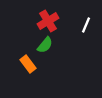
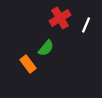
red cross: moved 12 px right, 3 px up
green semicircle: moved 1 px right, 3 px down
